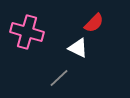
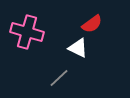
red semicircle: moved 2 px left, 1 px down; rotated 10 degrees clockwise
